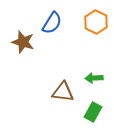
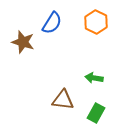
green arrow: rotated 12 degrees clockwise
brown triangle: moved 8 px down
green rectangle: moved 3 px right, 1 px down
